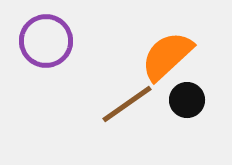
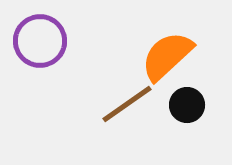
purple circle: moved 6 px left
black circle: moved 5 px down
